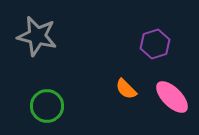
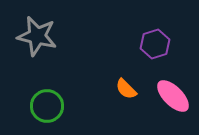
pink ellipse: moved 1 px right, 1 px up
